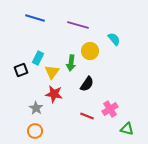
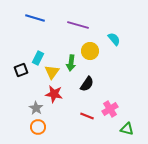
orange circle: moved 3 px right, 4 px up
